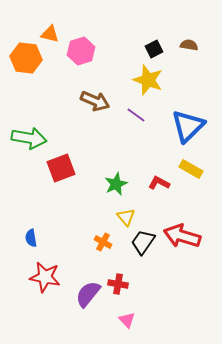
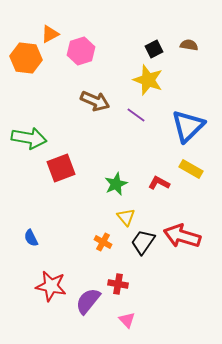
orange triangle: rotated 42 degrees counterclockwise
blue semicircle: rotated 18 degrees counterclockwise
red star: moved 6 px right, 9 px down
purple semicircle: moved 7 px down
